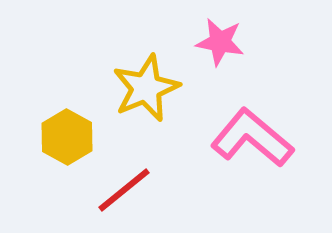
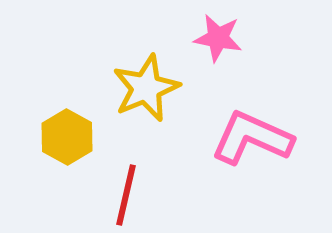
pink star: moved 2 px left, 4 px up
pink L-shape: rotated 16 degrees counterclockwise
red line: moved 2 px right, 5 px down; rotated 38 degrees counterclockwise
